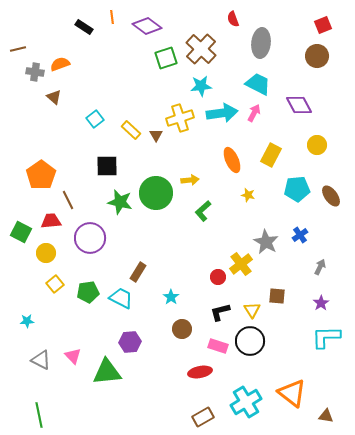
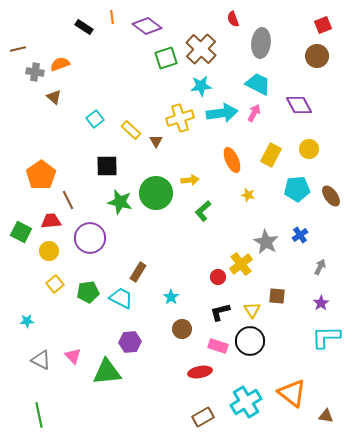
brown triangle at (156, 135): moved 6 px down
yellow circle at (317, 145): moved 8 px left, 4 px down
yellow circle at (46, 253): moved 3 px right, 2 px up
